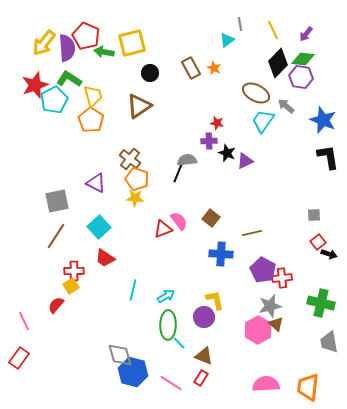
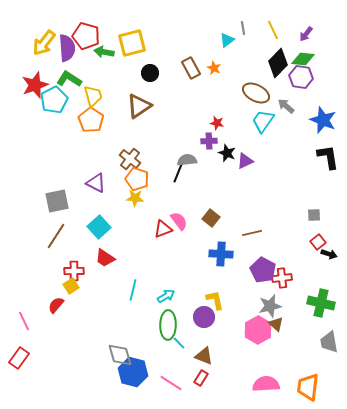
gray line at (240, 24): moved 3 px right, 4 px down
red pentagon at (86, 36): rotated 8 degrees counterclockwise
